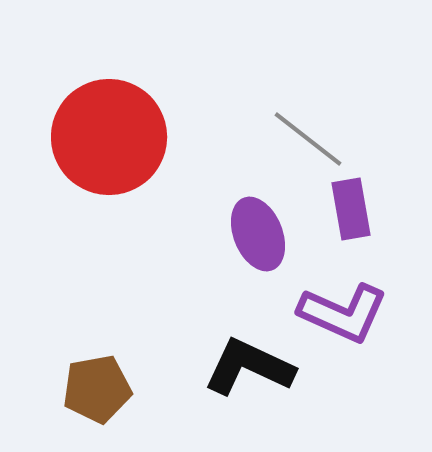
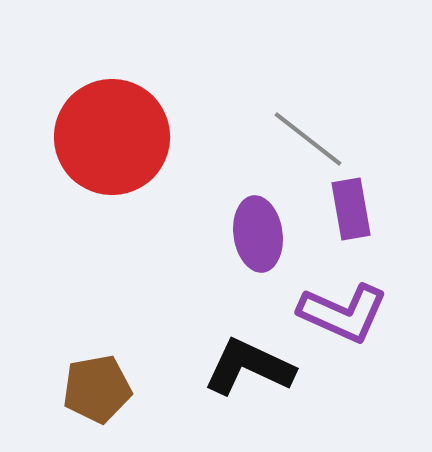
red circle: moved 3 px right
purple ellipse: rotated 14 degrees clockwise
